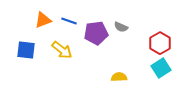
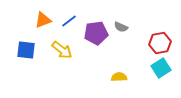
blue line: rotated 56 degrees counterclockwise
red hexagon: rotated 20 degrees clockwise
